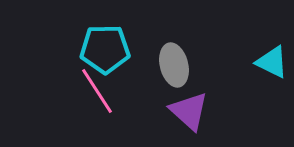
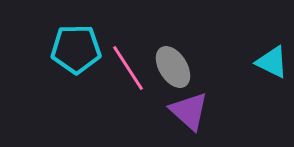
cyan pentagon: moved 29 px left
gray ellipse: moved 1 px left, 2 px down; rotated 18 degrees counterclockwise
pink line: moved 31 px right, 23 px up
